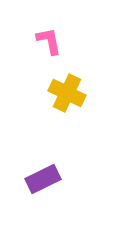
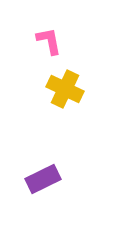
yellow cross: moved 2 px left, 4 px up
